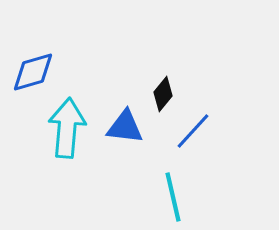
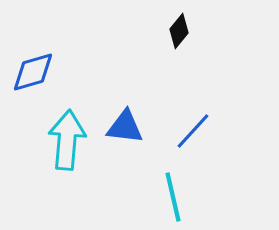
black diamond: moved 16 px right, 63 px up
cyan arrow: moved 12 px down
